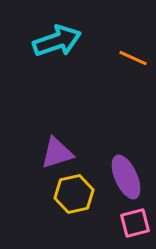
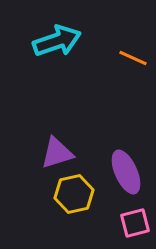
purple ellipse: moved 5 px up
